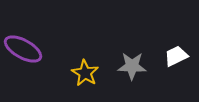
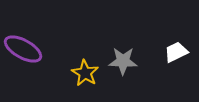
white trapezoid: moved 4 px up
gray star: moved 9 px left, 5 px up
